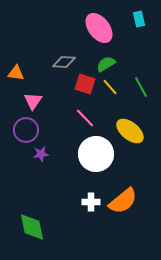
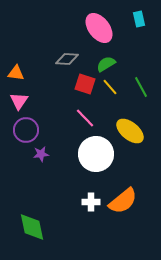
gray diamond: moved 3 px right, 3 px up
pink triangle: moved 14 px left
